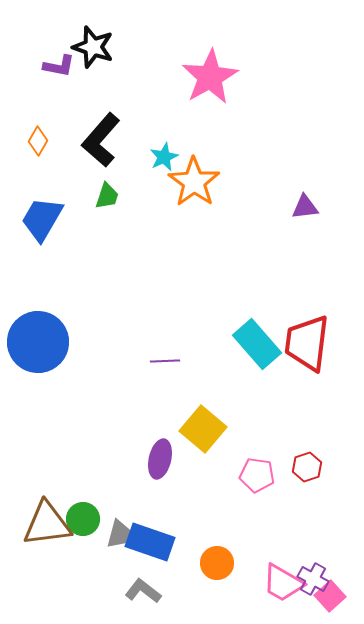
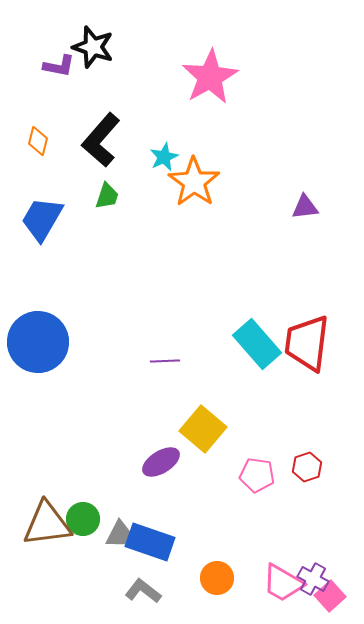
orange diamond: rotated 16 degrees counterclockwise
purple ellipse: moved 1 px right, 3 px down; rotated 45 degrees clockwise
gray trapezoid: rotated 12 degrees clockwise
orange circle: moved 15 px down
